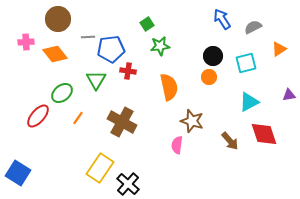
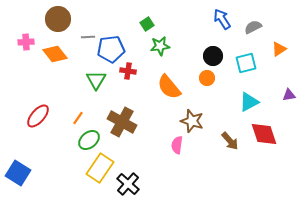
orange circle: moved 2 px left, 1 px down
orange semicircle: rotated 152 degrees clockwise
green ellipse: moved 27 px right, 47 px down
